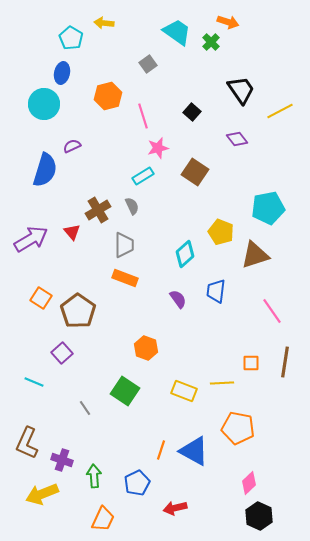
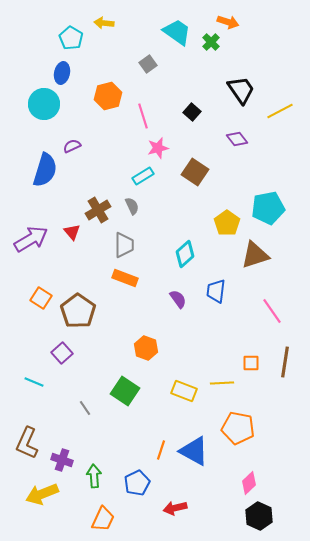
yellow pentagon at (221, 232): moved 6 px right, 9 px up; rotated 15 degrees clockwise
